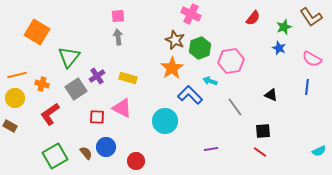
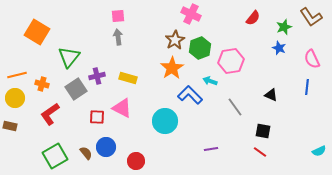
brown star: rotated 18 degrees clockwise
pink semicircle: rotated 36 degrees clockwise
purple cross: rotated 21 degrees clockwise
brown rectangle: rotated 16 degrees counterclockwise
black square: rotated 14 degrees clockwise
